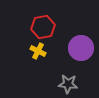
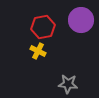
purple circle: moved 28 px up
